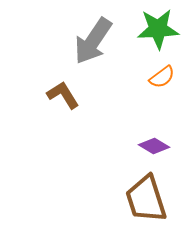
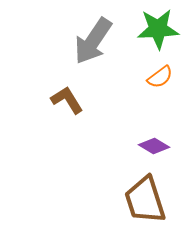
orange semicircle: moved 2 px left
brown L-shape: moved 4 px right, 5 px down
brown trapezoid: moved 1 px left, 1 px down
